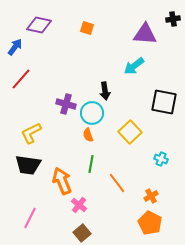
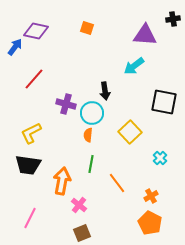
purple diamond: moved 3 px left, 6 px down
purple triangle: moved 1 px down
red line: moved 13 px right
orange semicircle: rotated 24 degrees clockwise
cyan cross: moved 1 px left, 1 px up; rotated 24 degrees clockwise
orange arrow: rotated 32 degrees clockwise
brown square: rotated 18 degrees clockwise
